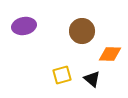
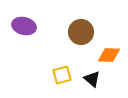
purple ellipse: rotated 25 degrees clockwise
brown circle: moved 1 px left, 1 px down
orange diamond: moved 1 px left, 1 px down
